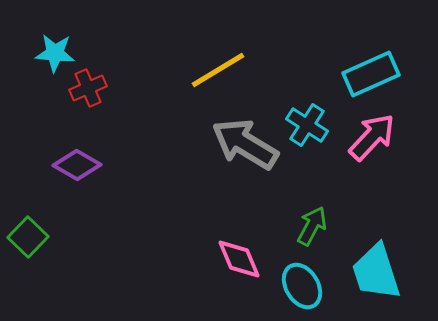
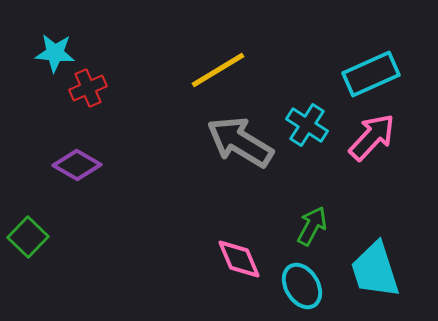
gray arrow: moved 5 px left, 2 px up
cyan trapezoid: moved 1 px left, 2 px up
